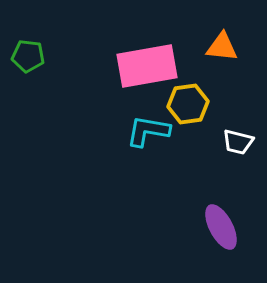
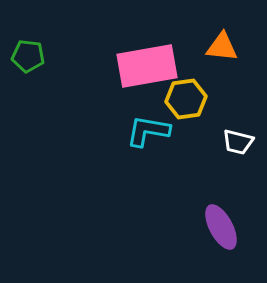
yellow hexagon: moved 2 px left, 5 px up
